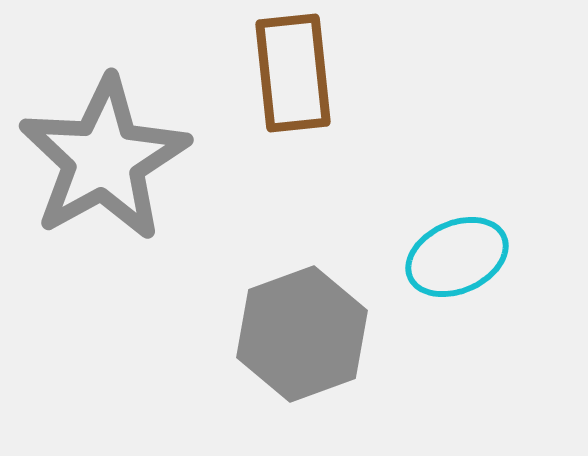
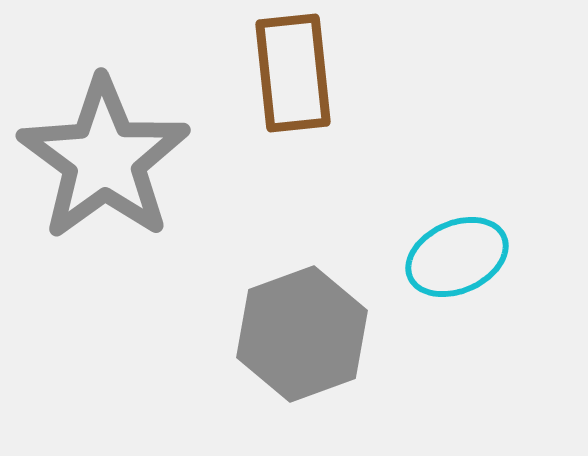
gray star: rotated 7 degrees counterclockwise
